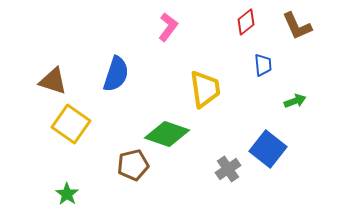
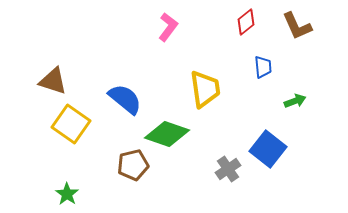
blue trapezoid: moved 2 px down
blue semicircle: moved 9 px right, 25 px down; rotated 69 degrees counterclockwise
